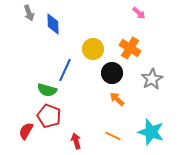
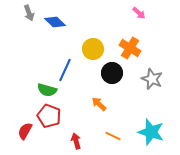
blue diamond: moved 2 px right, 2 px up; rotated 45 degrees counterclockwise
gray star: rotated 20 degrees counterclockwise
orange arrow: moved 18 px left, 5 px down
red semicircle: moved 1 px left
